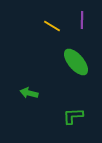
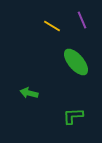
purple line: rotated 24 degrees counterclockwise
